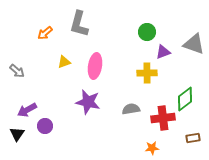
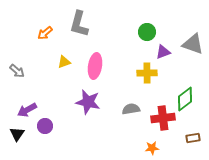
gray triangle: moved 1 px left
